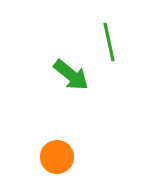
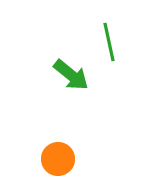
orange circle: moved 1 px right, 2 px down
